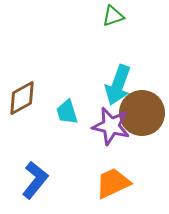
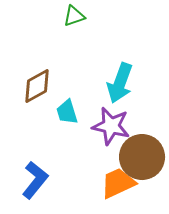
green triangle: moved 39 px left
cyan arrow: moved 2 px right, 2 px up
brown diamond: moved 15 px right, 12 px up
brown circle: moved 44 px down
orange trapezoid: moved 5 px right
